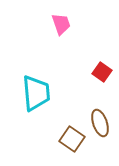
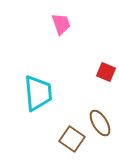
red square: moved 4 px right; rotated 12 degrees counterclockwise
cyan trapezoid: moved 2 px right
brown ellipse: rotated 12 degrees counterclockwise
